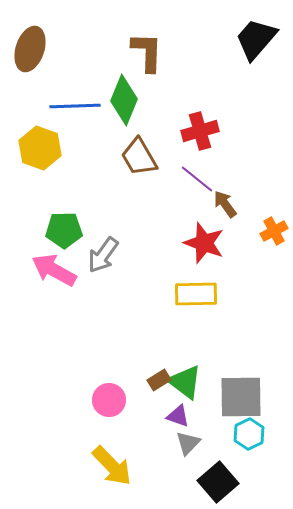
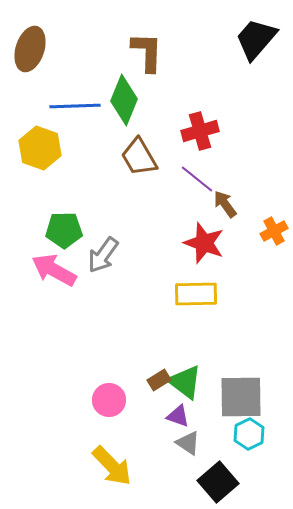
gray triangle: rotated 40 degrees counterclockwise
